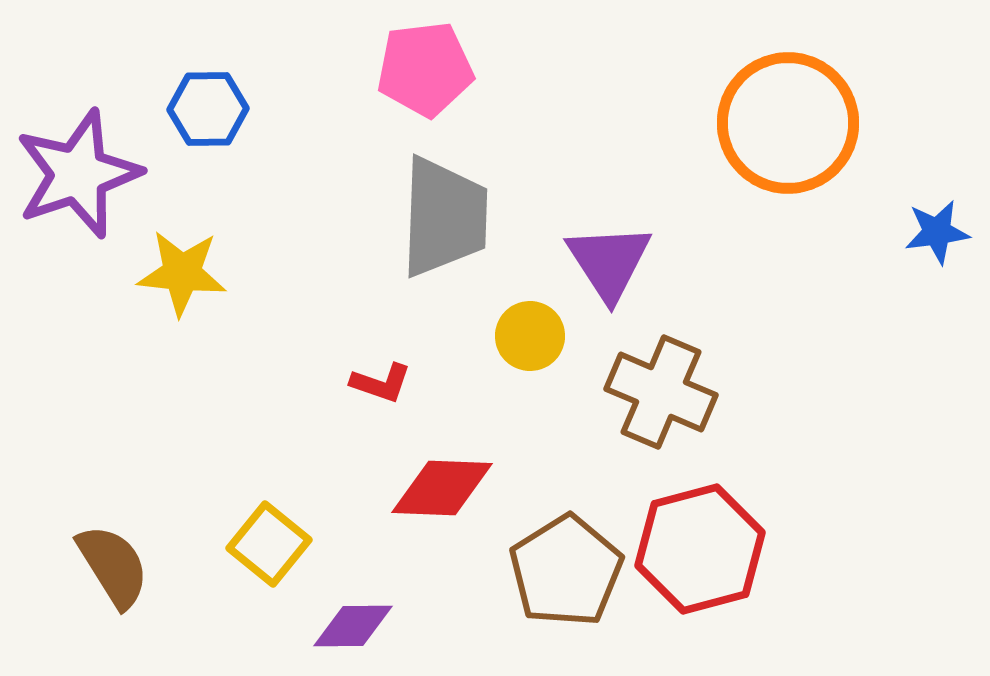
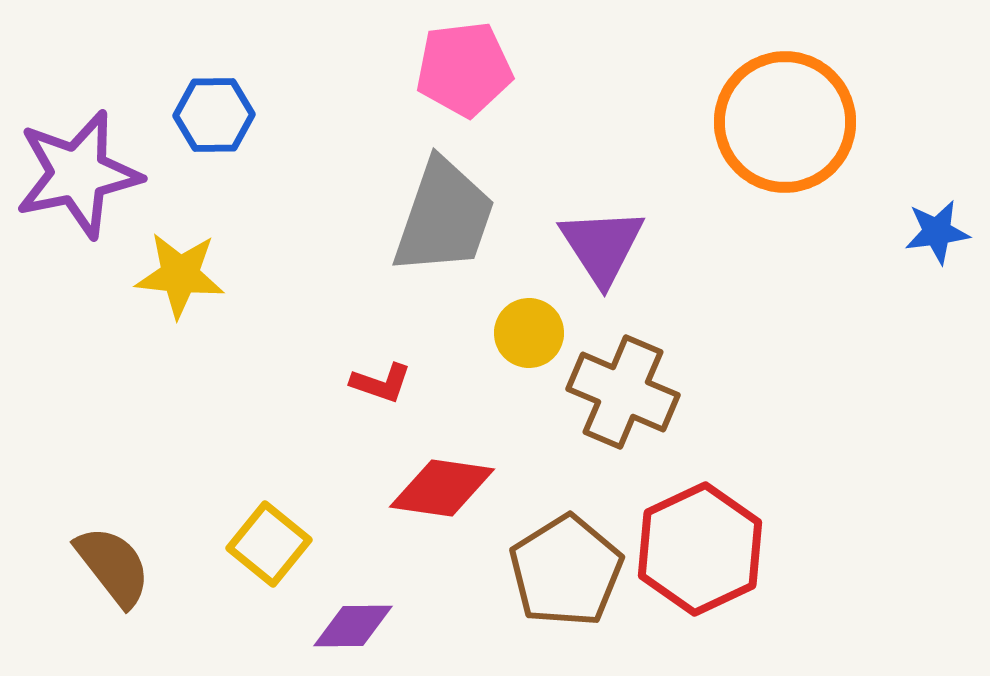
pink pentagon: moved 39 px right
blue hexagon: moved 6 px right, 6 px down
orange circle: moved 3 px left, 1 px up
purple star: rotated 7 degrees clockwise
gray trapezoid: rotated 17 degrees clockwise
purple triangle: moved 7 px left, 16 px up
yellow star: moved 2 px left, 2 px down
yellow circle: moved 1 px left, 3 px up
brown cross: moved 38 px left
red diamond: rotated 6 degrees clockwise
red hexagon: rotated 10 degrees counterclockwise
brown semicircle: rotated 6 degrees counterclockwise
